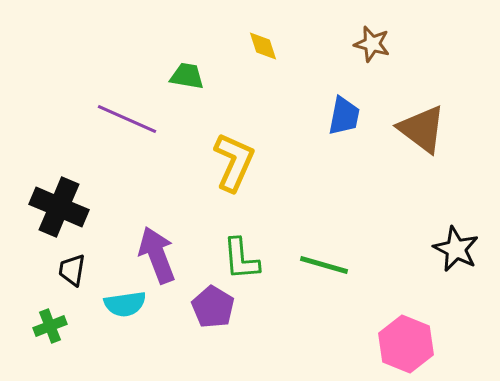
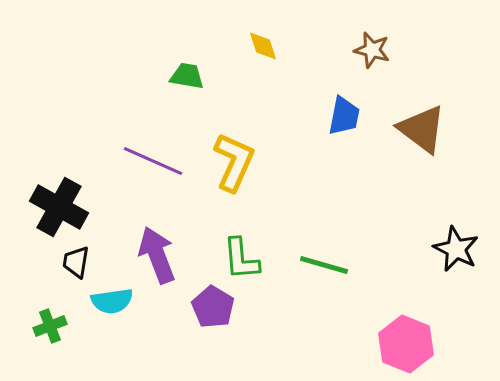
brown star: moved 6 px down
purple line: moved 26 px right, 42 px down
black cross: rotated 6 degrees clockwise
black trapezoid: moved 4 px right, 8 px up
cyan semicircle: moved 13 px left, 3 px up
